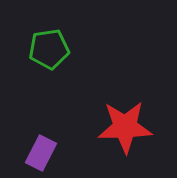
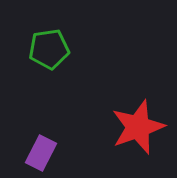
red star: moved 13 px right; rotated 18 degrees counterclockwise
